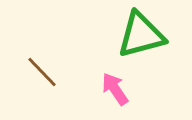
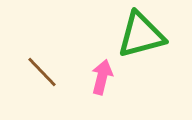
pink arrow: moved 13 px left, 12 px up; rotated 48 degrees clockwise
